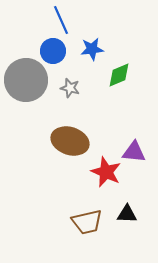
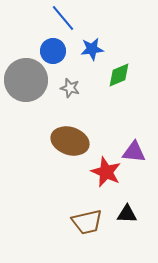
blue line: moved 2 px right, 2 px up; rotated 16 degrees counterclockwise
